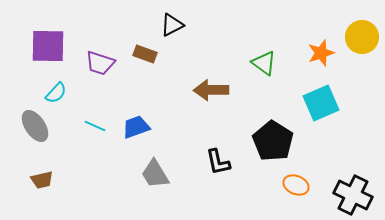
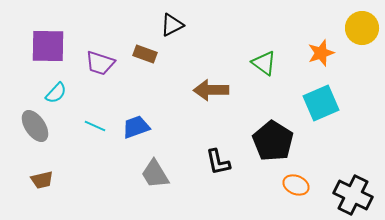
yellow circle: moved 9 px up
